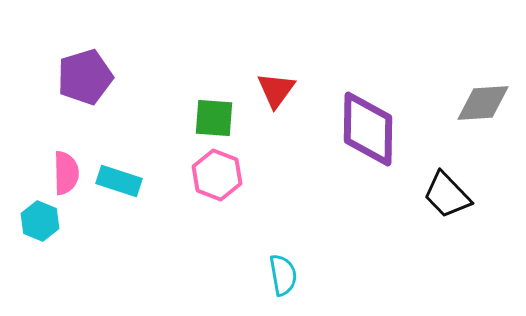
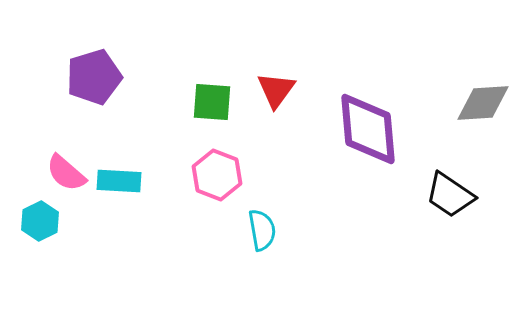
purple pentagon: moved 9 px right
green square: moved 2 px left, 16 px up
purple diamond: rotated 6 degrees counterclockwise
pink semicircle: rotated 132 degrees clockwise
cyan rectangle: rotated 15 degrees counterclockwise
black trapezoid: moved 3 px right; rotated 12 degrees counterclockwise
cyan hexagon: rotated 12 degrees clockwise
cyan semicircle: moved 21 px left, 45 px up
